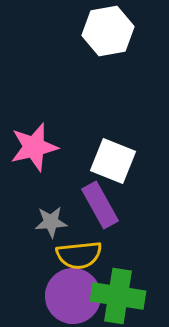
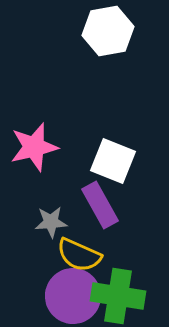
yellow semicircle: rotated 30 degrees clockwise
